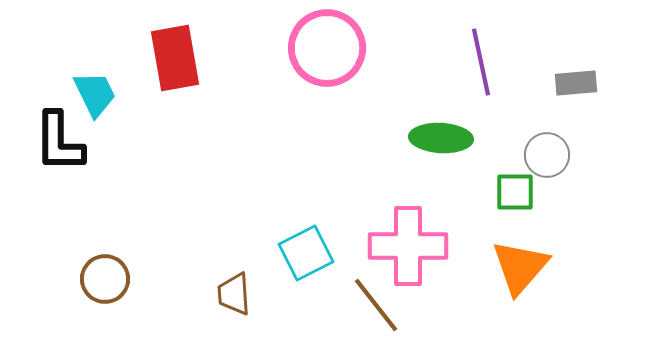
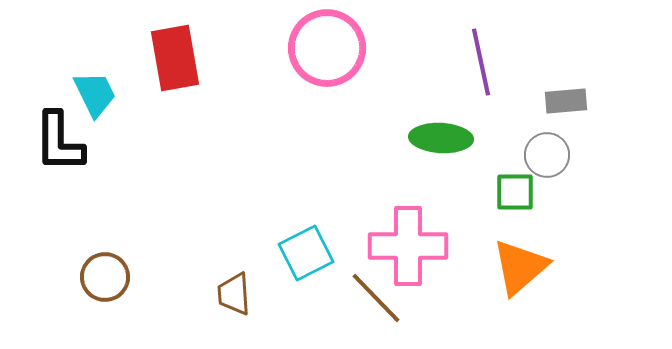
gray rectangle: moved 10 px left, 18 px down
orange triangle: rotated 8 degrees clockwise
brown circle: moved 2 px up
brown line: moved 7 px up; rotated 6 degrees counterclockwise
